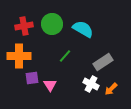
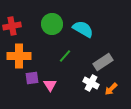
red cross: moved 12 px left
white cross: moved 1 px up
